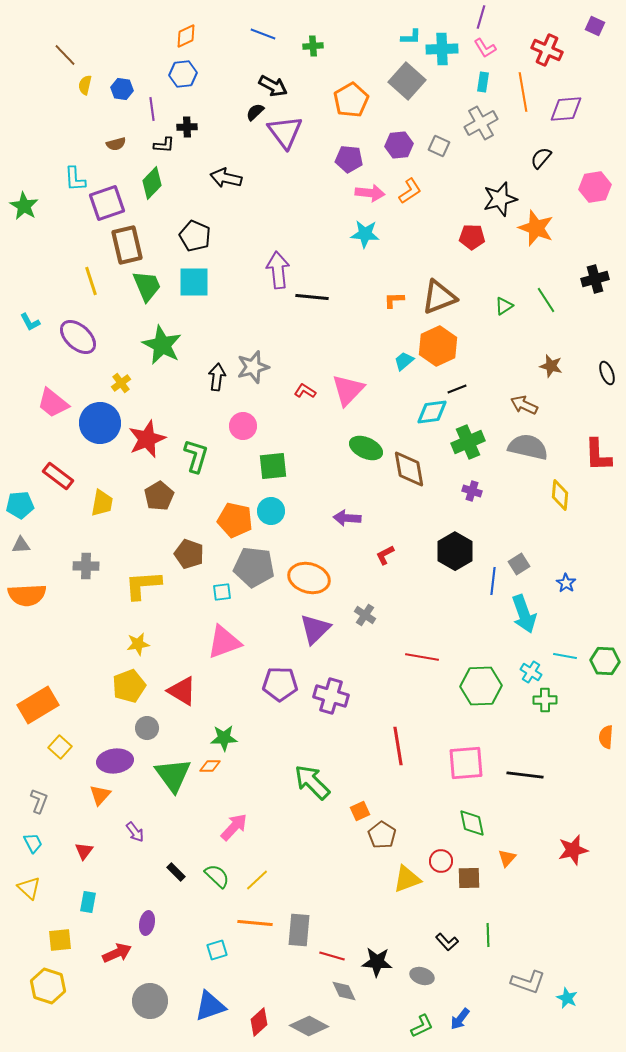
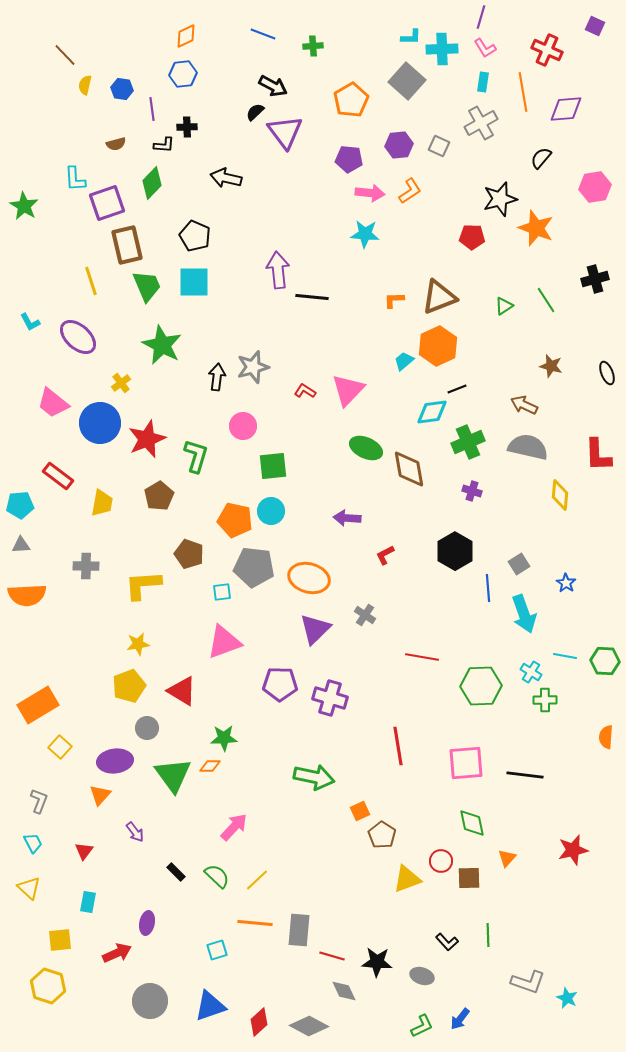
blue line at (493, 581): moved 5 px left, 7 px down; rotated 12 degrees counterclockwise
purple cross at (331, 696): moved 1 px left, 2 px down
green arrow at (312, 782): moved 2 px right, 5 px up; rotated 147 degrees clockwise
